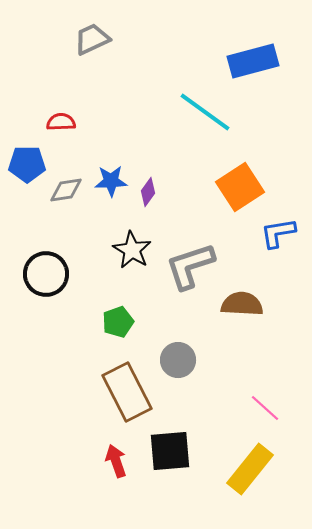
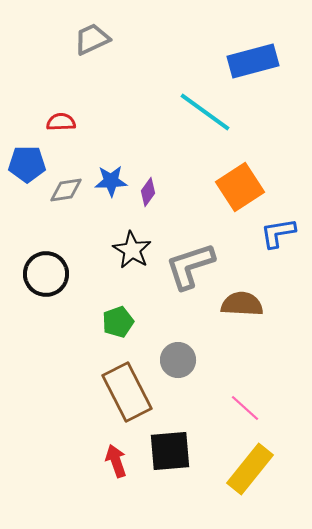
pink line: moved 20 px left
